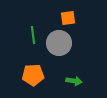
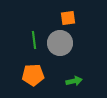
green line: moved 1 px right, 5 px down
gray circle: moved 1 px right
green arrow: rotated 21 degrees counterclockwise
